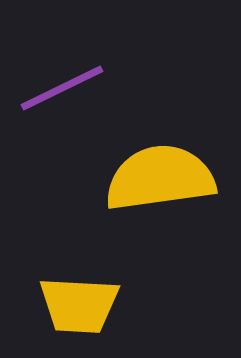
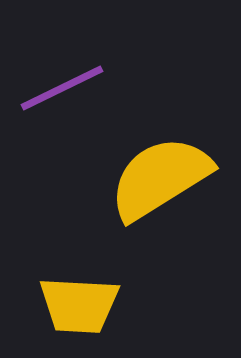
yellow semicircle: rotated 24 degrees counterclockwise
